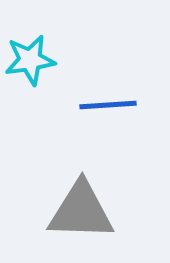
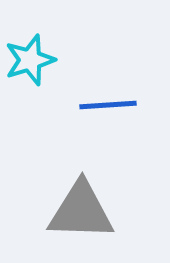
cyan star: rotated 9 degrees counterclockwise
